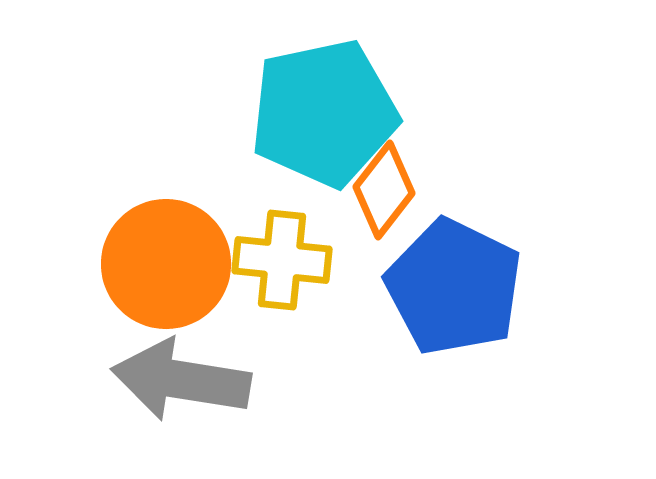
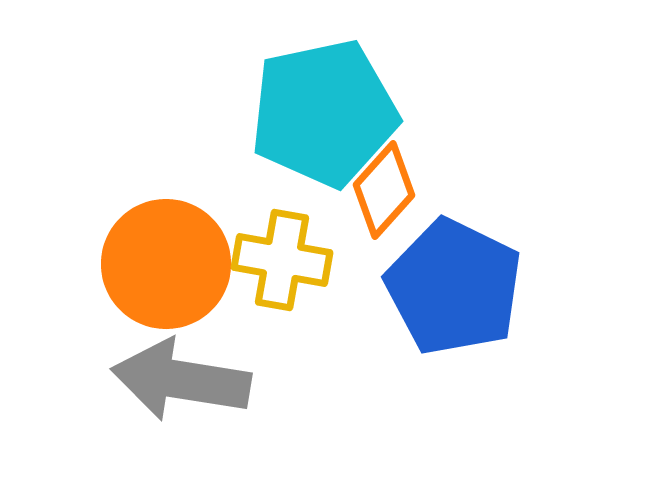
orange diamond: rotated 4 degrees clockwise
yellow cross: rotated 4 degrees clockwise
